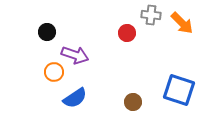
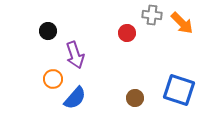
gray cross: moved 1 px right
black circle: moved 1 px right, 1 px up
purple arrow: rotated 52 degrees clockwise
orange circle: moved 1 px left, 7 px down
blue semicircle: rotated 15 degrees counterclockwise
brown circle: moved 2 px right, 4 px up
